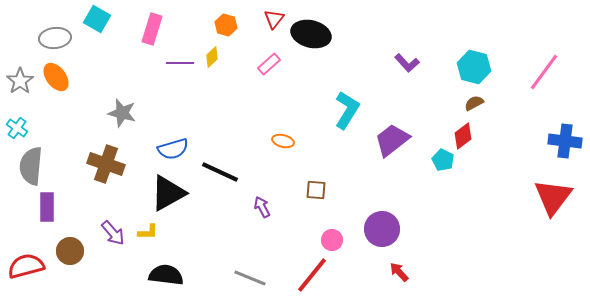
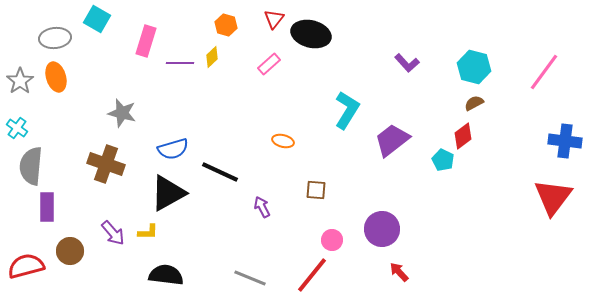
pink rectangle at (152, 29): moved 6 px left, 12 px down
orange ellipse at (56, 77): rotated 20 degrees clockwise
